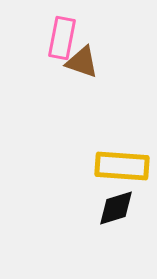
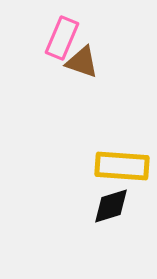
pink rectangle: rotated 12 degrees clockwise
black diamond: moved 5 px left, 2 px up
